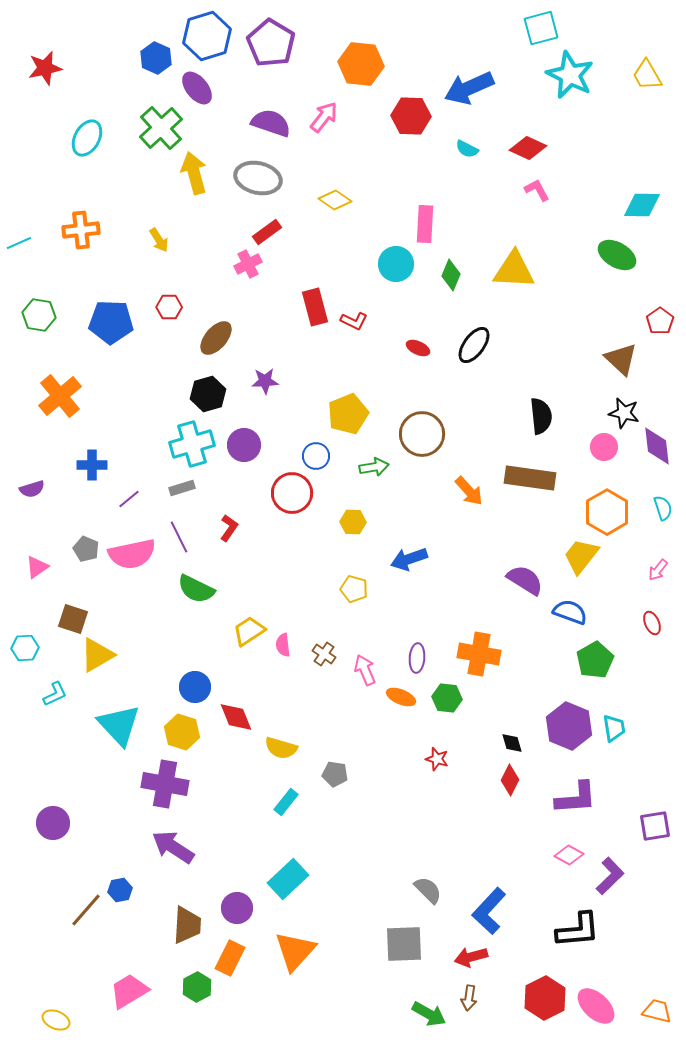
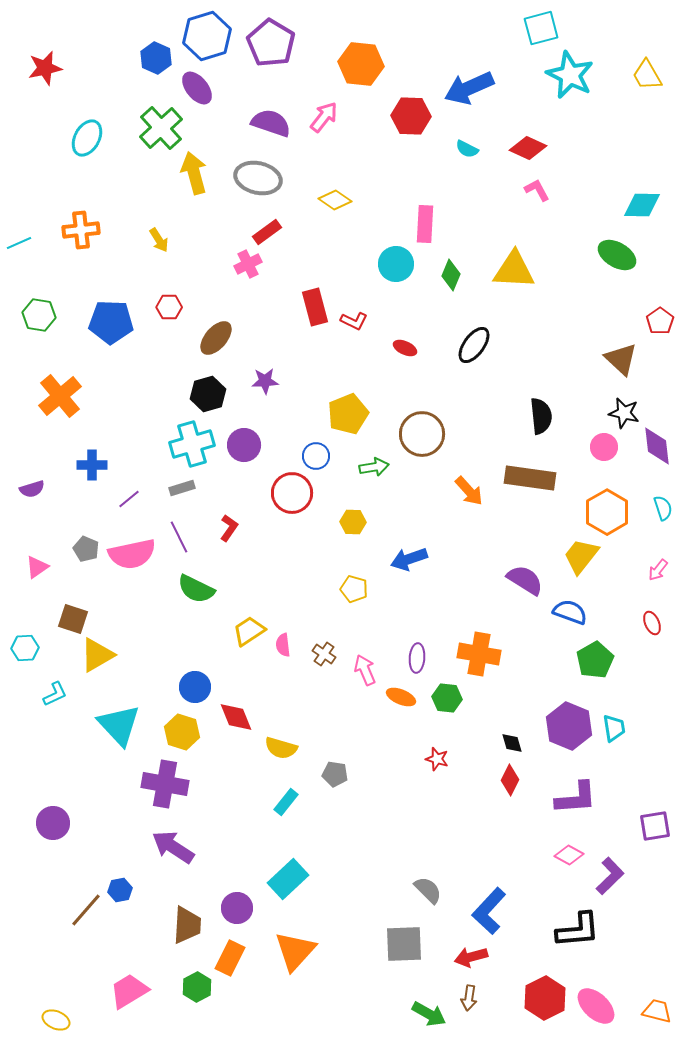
red ellipse at (418, 348): moved 13 px left
